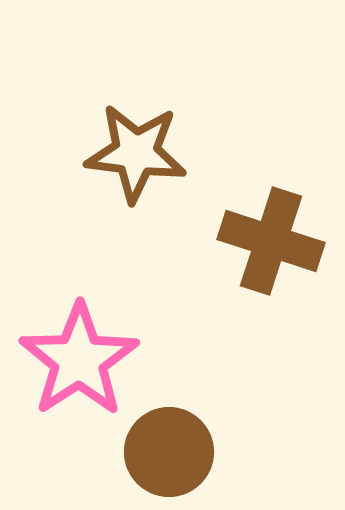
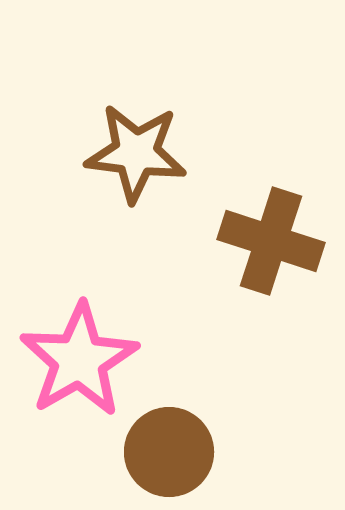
pink star: rotated 3 degrees clockwise
